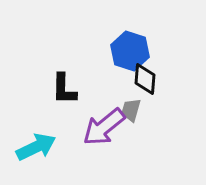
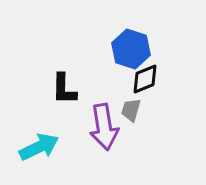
blue hexagon: moved 1 px right, 2 px up
black diamond: rotated 64 degrees clockwise
purple arrow: rotated 60 degrees counterclockwise
cyan arrow: moved 3 px right
